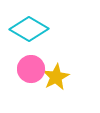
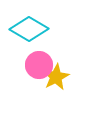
pink circle: moved 8 px right, 4 px up
